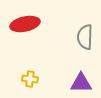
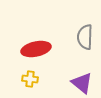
red ellipse: moved 11 px right, 25 px down
purple triangle: moved 1 px right; rotated 40 degrees clockwise
